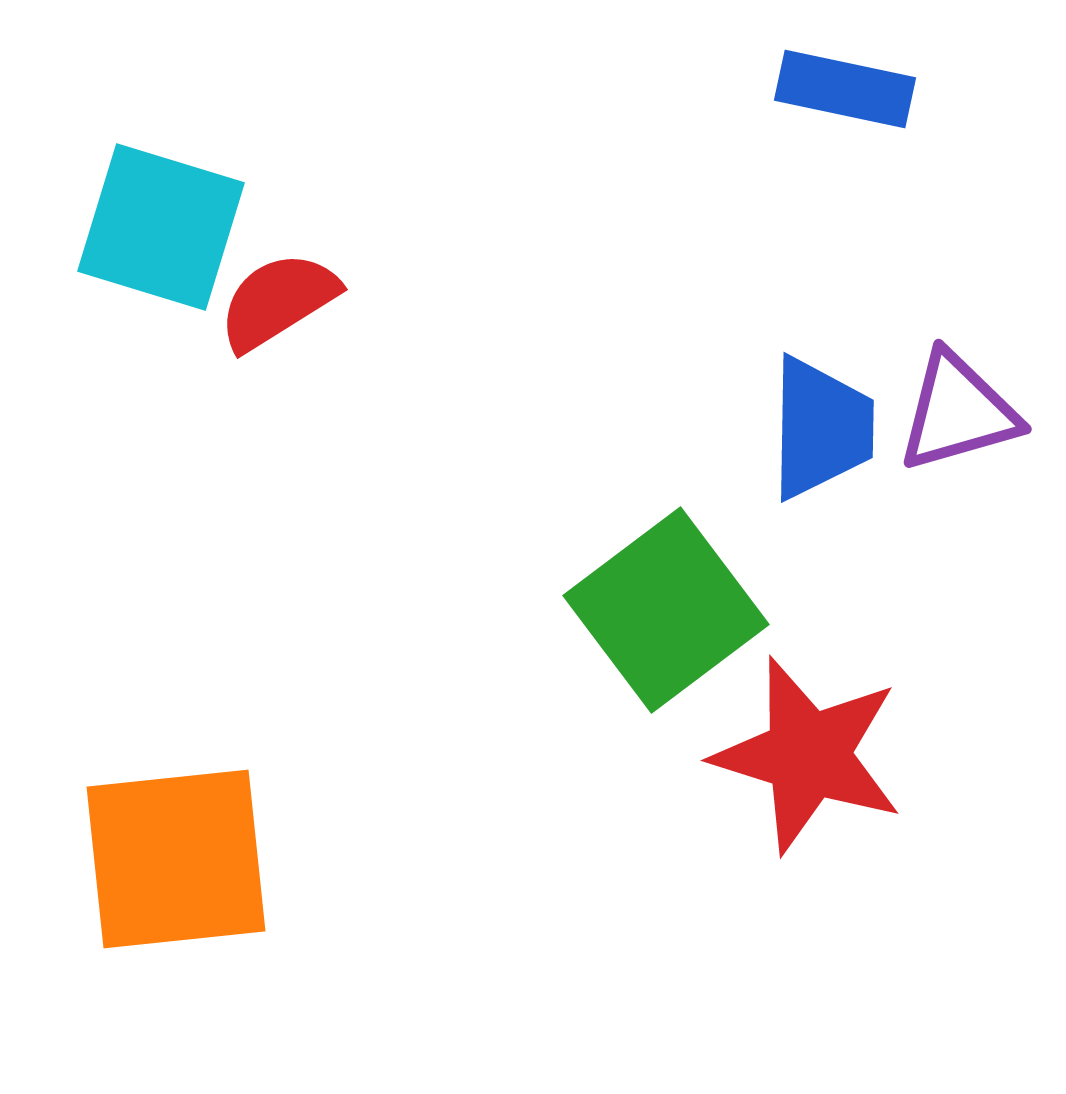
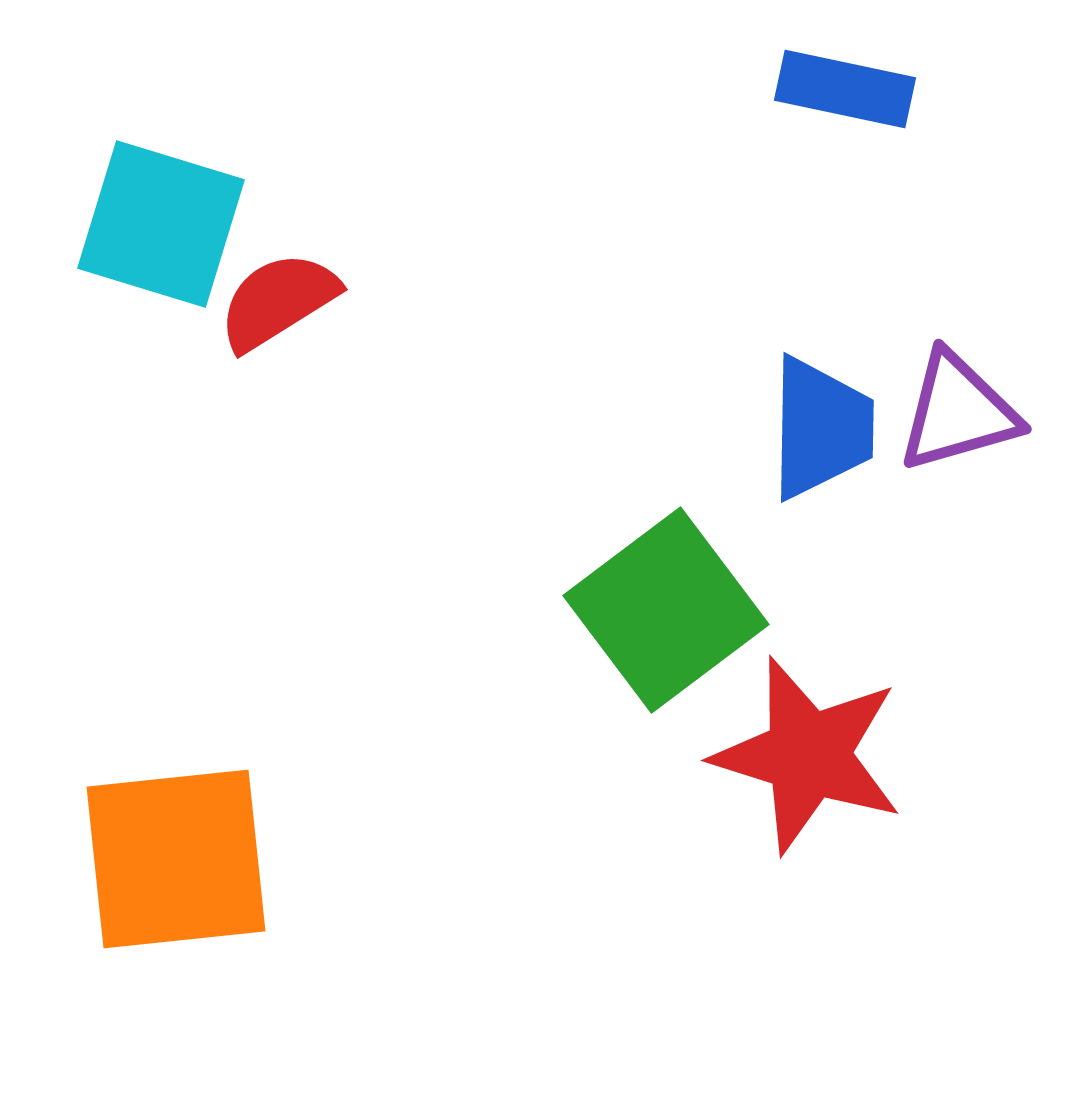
cyan square: moved 3 px up
